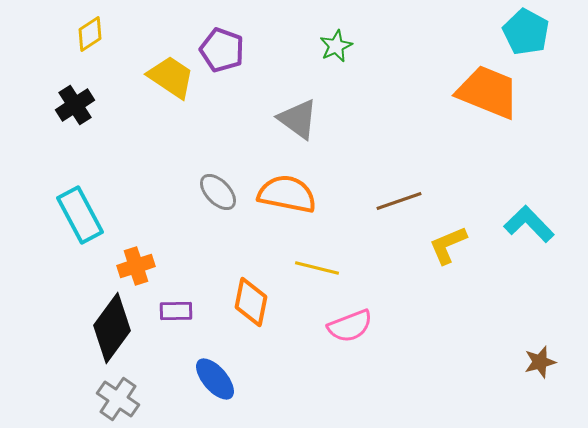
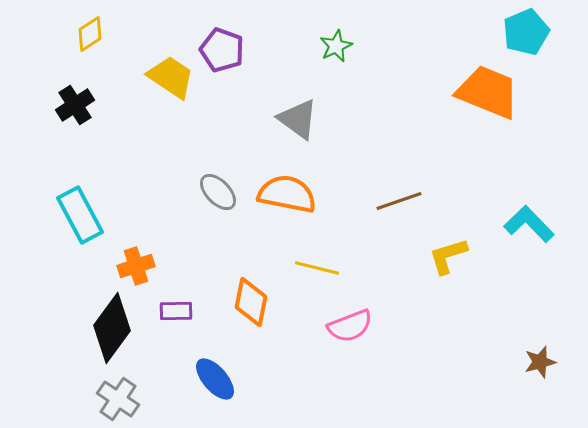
cyan pentagon: rotated 21 degrees clockwise
yellow L-shape: moved 11 px down; rotated 6 degrees clockwise
